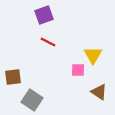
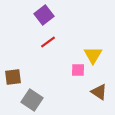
purple square: rotated 18 degrees counterclockwise
red line: rotated 63 degrees counterclockwise
